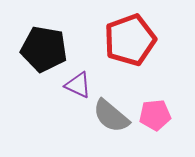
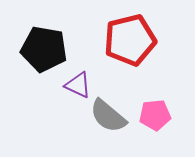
red pentagon: rotated 6 degrees clockwise
gray semicircle: moved 3 px left
